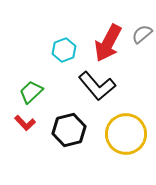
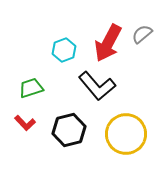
green trapezoid: moved 4 px up; rotated 25 degrees clockwise
